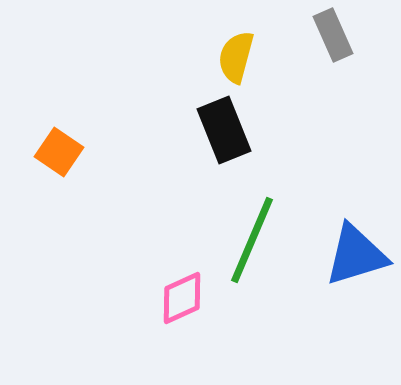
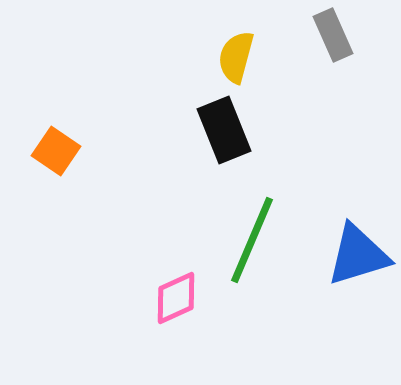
orange square: moved 3 px left, 1 px up
blue triangle: moved 2 px right
pink diamond: moved 6 px left
